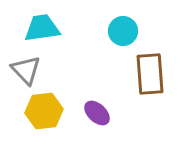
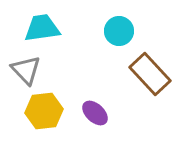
cyan circle: moved 4 px left
brown rectangle: rotated 39 degrees counterclockwise
purple ellipse: moved 2 px left
